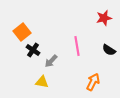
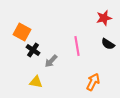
orange square: rotated 24 degrees counterclockwise
black semicircle: moved 1 px left, 6 px up
yellow triangle: moved 6 px left
